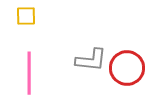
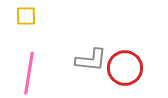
red circle: moved 2 px left
pink line: rotated 9 degrees clockwise
